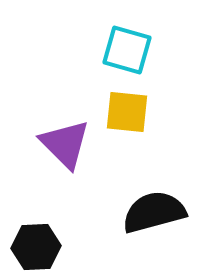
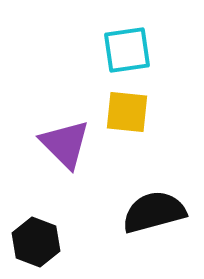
cyan square: rotated 24 degrees counterclockwise
black hexagon: moved 5 px up; rotated 24 degrees clockwise
